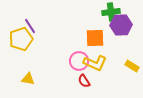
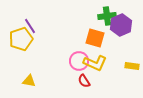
green cross: moved 4 px left, 4 px down
purple hexagon: rotated 20 degrees counterclockwise
orange square: rotated 18 degrees clockwise
yellow rectangle: rotated 24 degrees counterclockwise
yellow triangle: moved 1 px right, 2 px down
